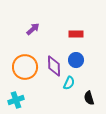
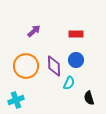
purple arrow: moved 1 px right, 2 px down
orange circle: moved 1 px right, 1 px up
